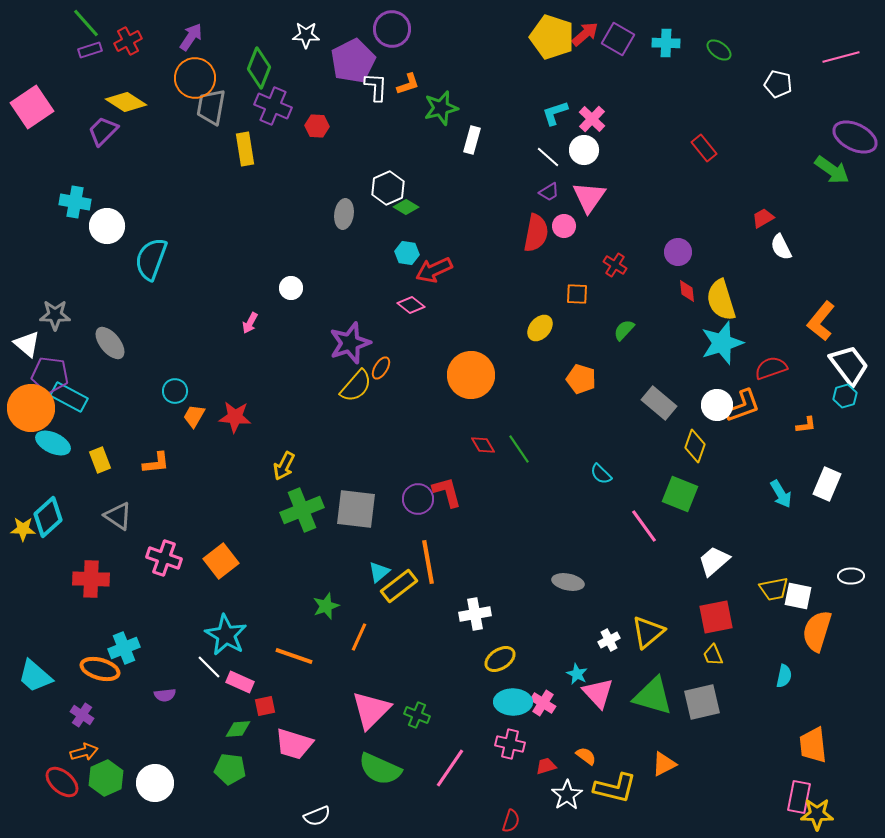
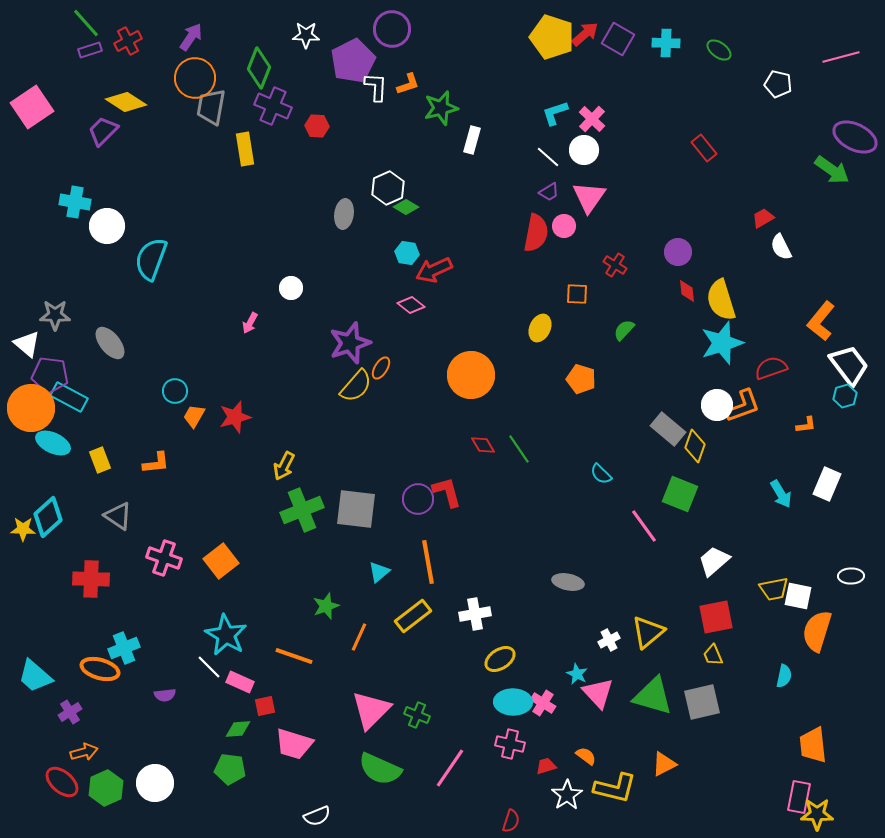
yellow ellipse at (540, 328): rotated 16 degrees counterclockwise
gray rectangle at (659, 403): moved 9 px right, 26 px down
red star at (235, 417): rotated 20 degrees counterclockwise
yellow rectangle at (399, 586): moved 14 px right, 30 px down
purple cross at (82, 715): moved 12 px left, 3 px up; rotated 25 degrees clockwise
green hexagon at (106, 778): moved 10 px down
